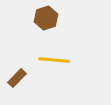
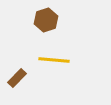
brown hexagon: moved 2 px down
